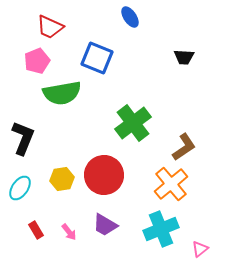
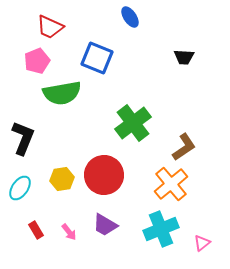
pink triangle: moved 2 px right, 6 px up
